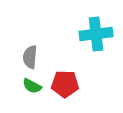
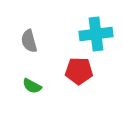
gray semicircle: moved 1 px left, 16 px up; rotated 20 degrees counterclockwise
red pentagon: moved 14 px right, 13 px up
